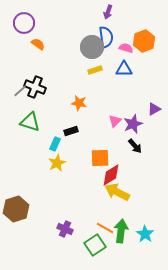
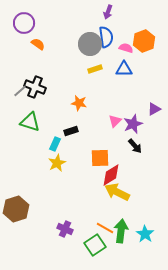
gray circle: moved 2 px left, 3 px up
yellow rectangle: moved 1 px up
